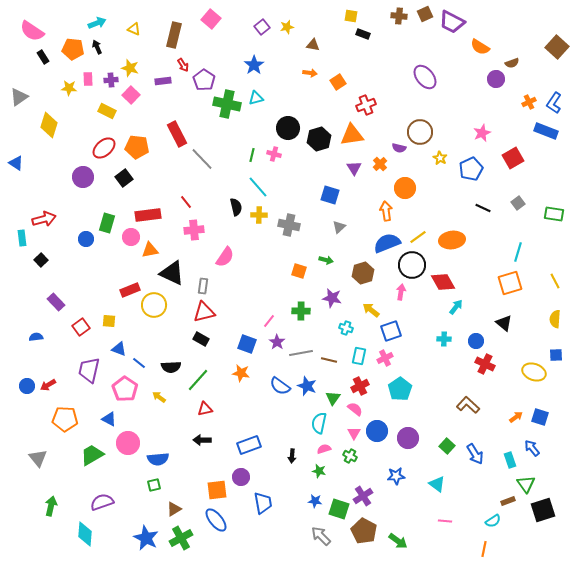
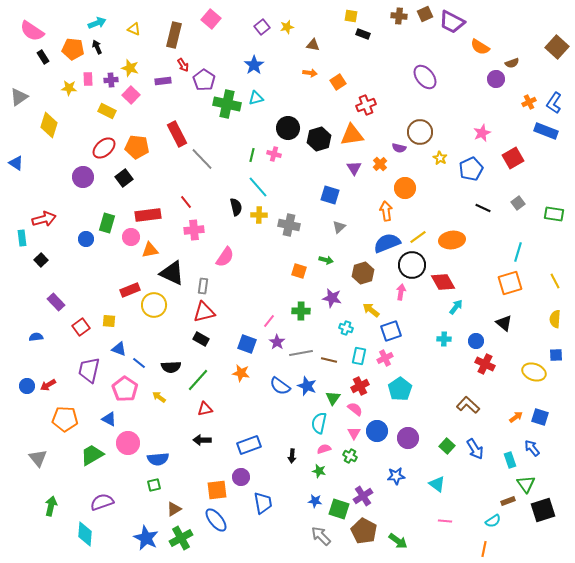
blue arrow at (475, 454): moved 5 px up
